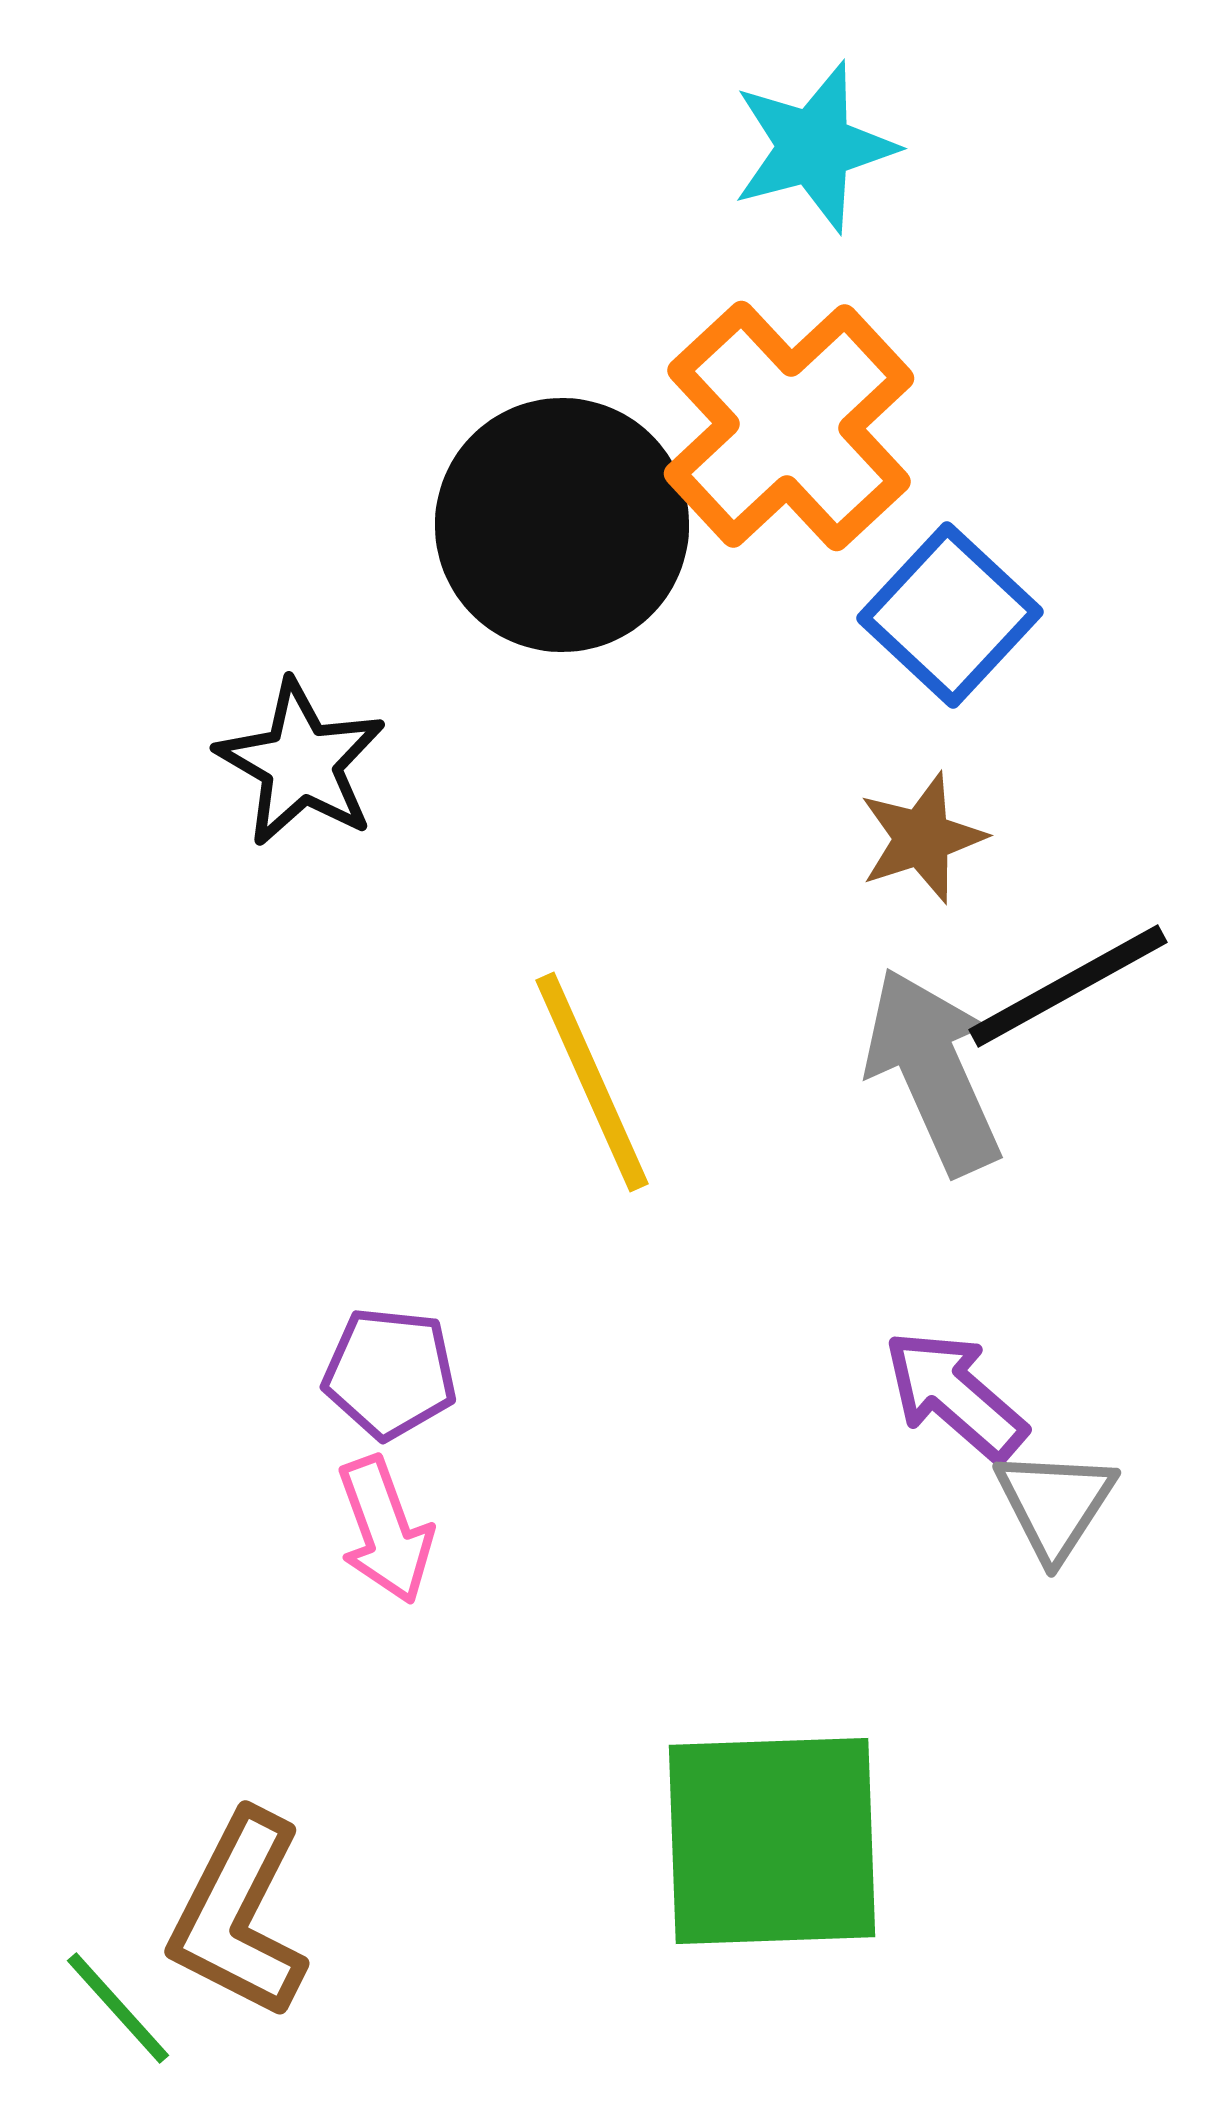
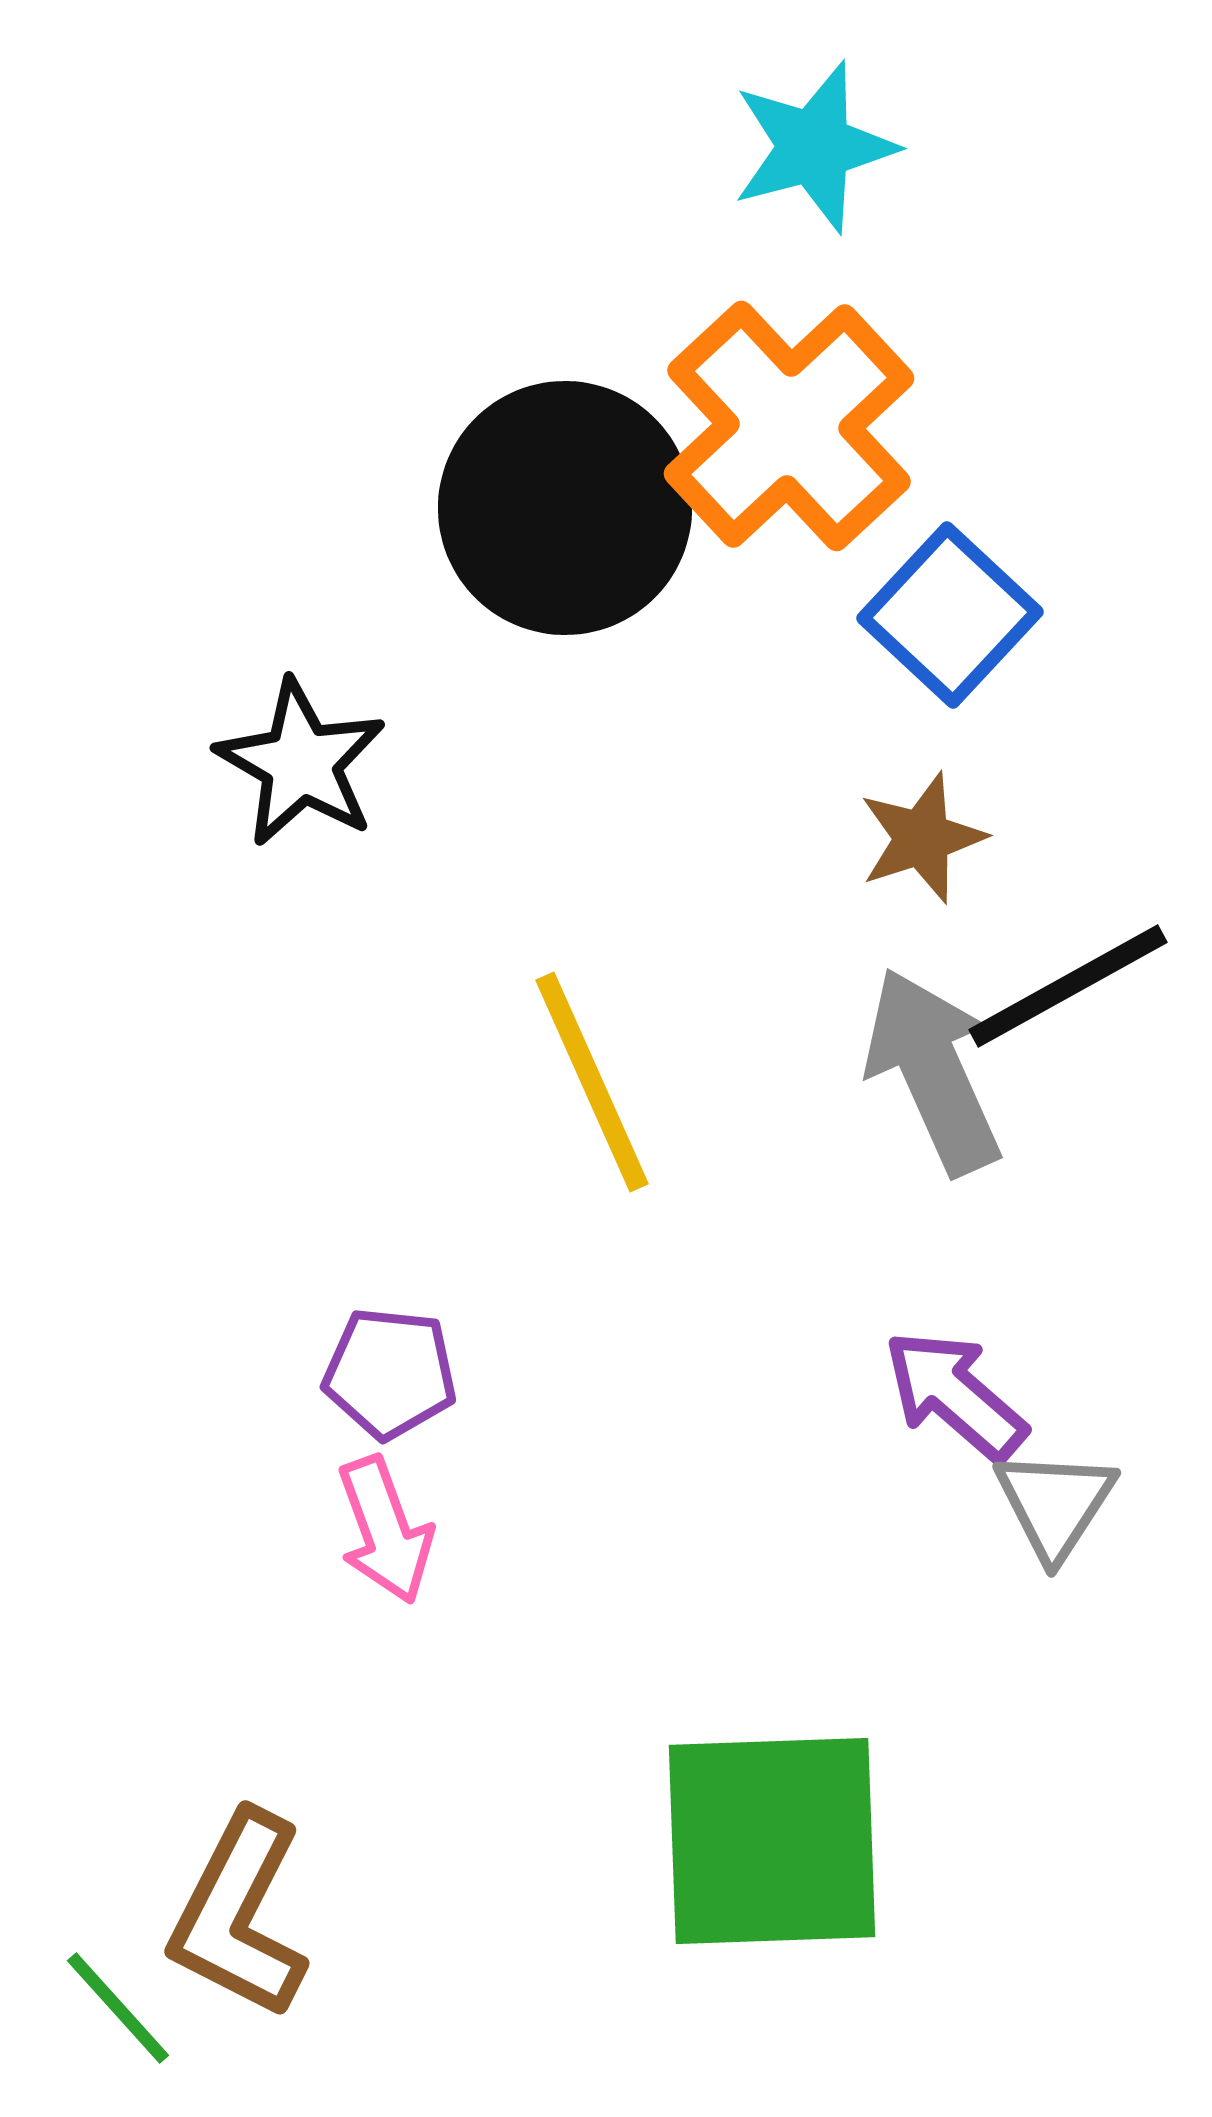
black circle: moved 3 px right, 17 px up
